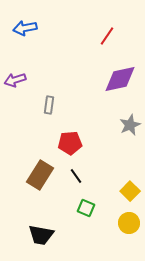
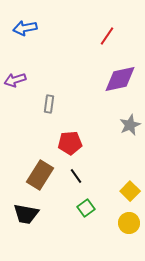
gray rectangle: moved 1 px up
green square: rotated 30 degrees clockwise
black trapezoid: moved 15 px left, 21 px up
